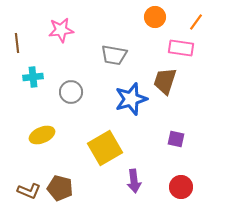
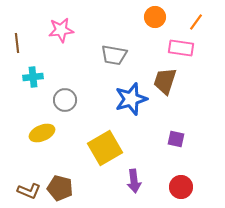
gray circle: moved 6 px left, 8 px down
yellow ellipse: moved 2 px up
